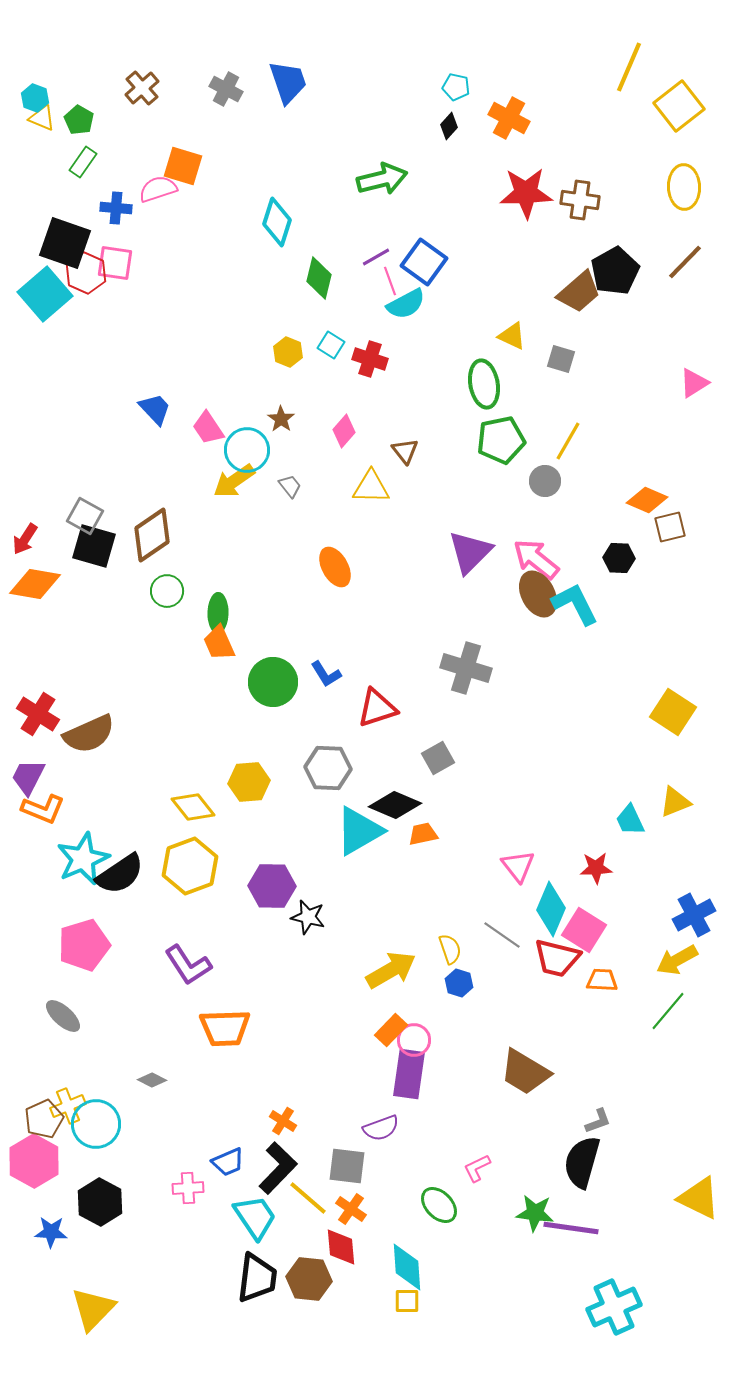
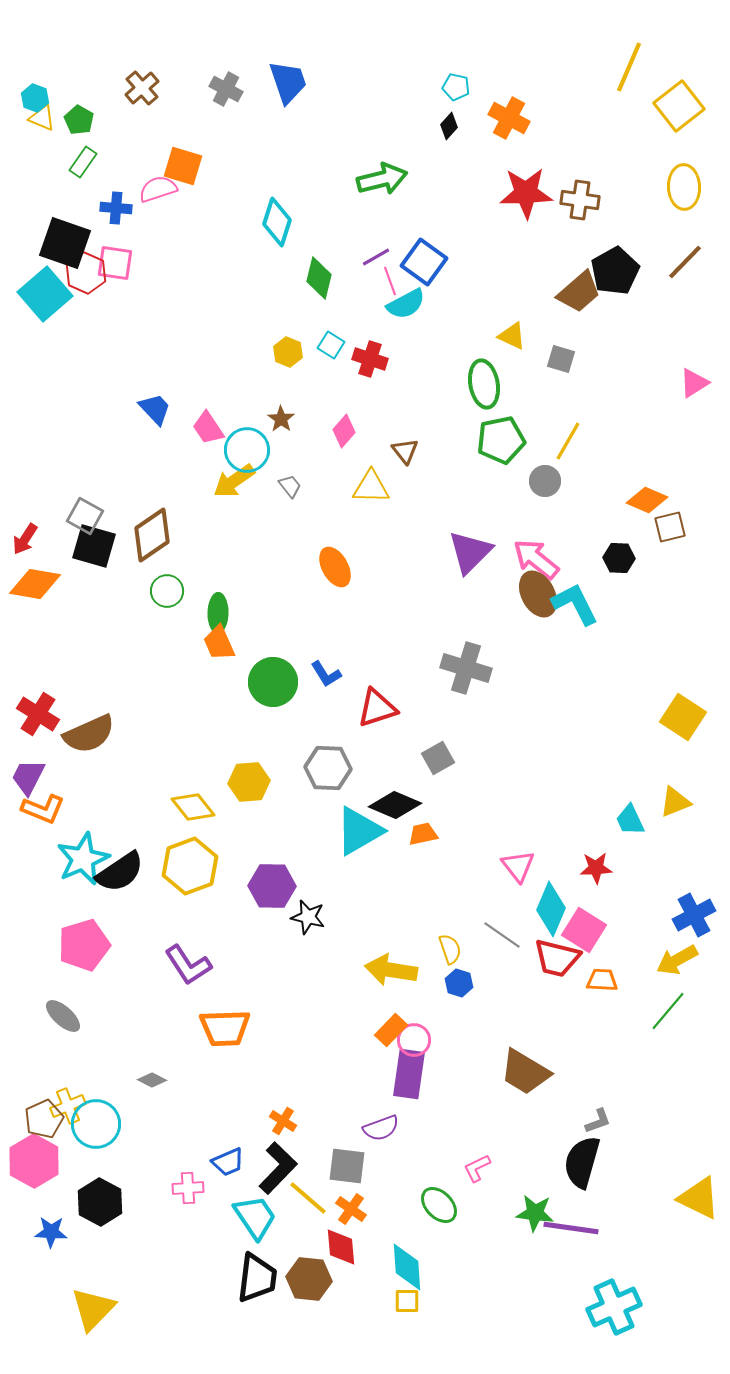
yellow square at (673, 712): moved 10 px right, 5 px down
black semicircle at (120, 874): moved 2 px up
yellow arrow at (391, 970): rotated 141 degrees counterclockwise
